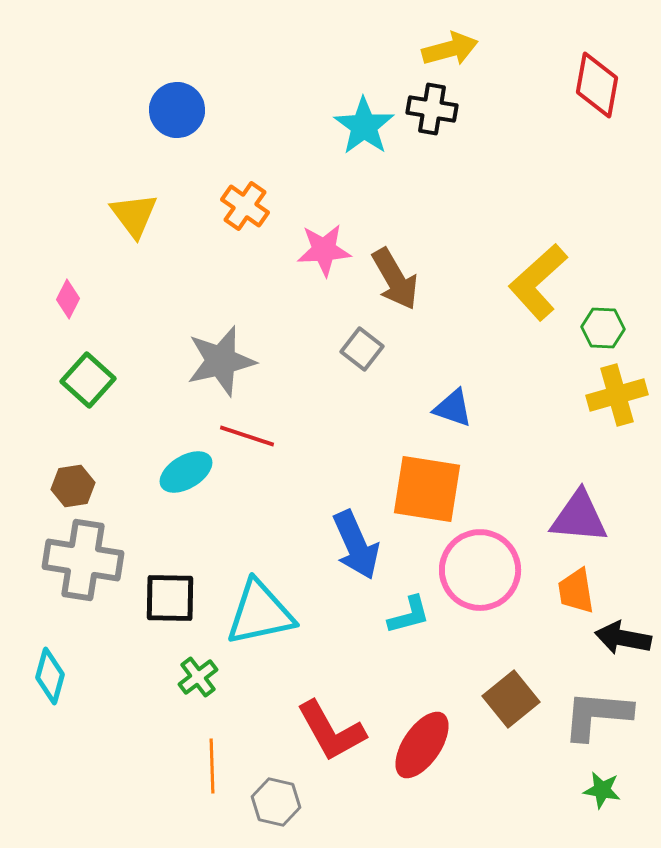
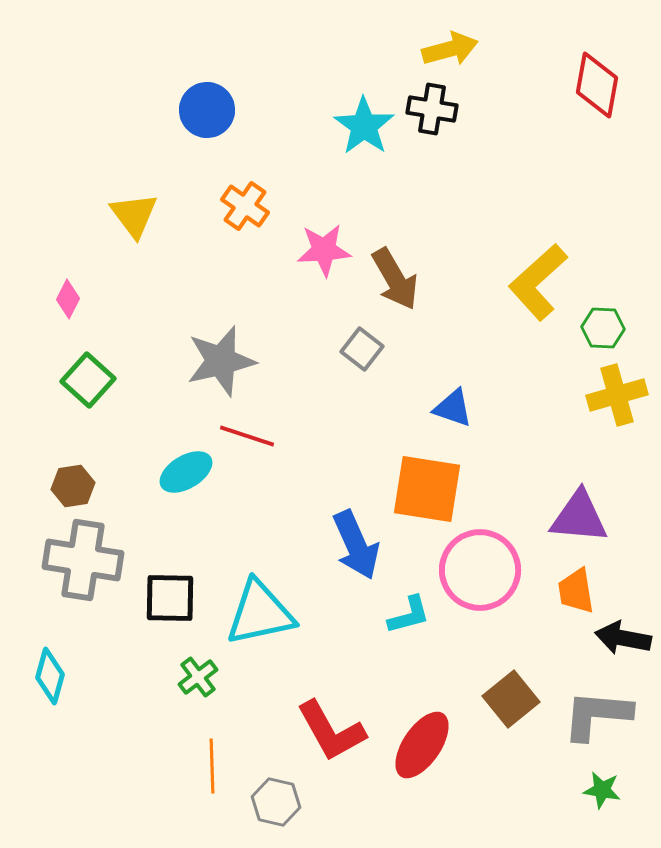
blue circle: moved 30 px right
